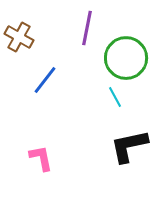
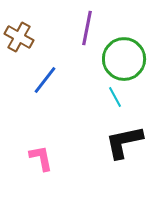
green circle: moved 2 px left, 1 px down
black L-shape: moved 5 px left, 4 px up
